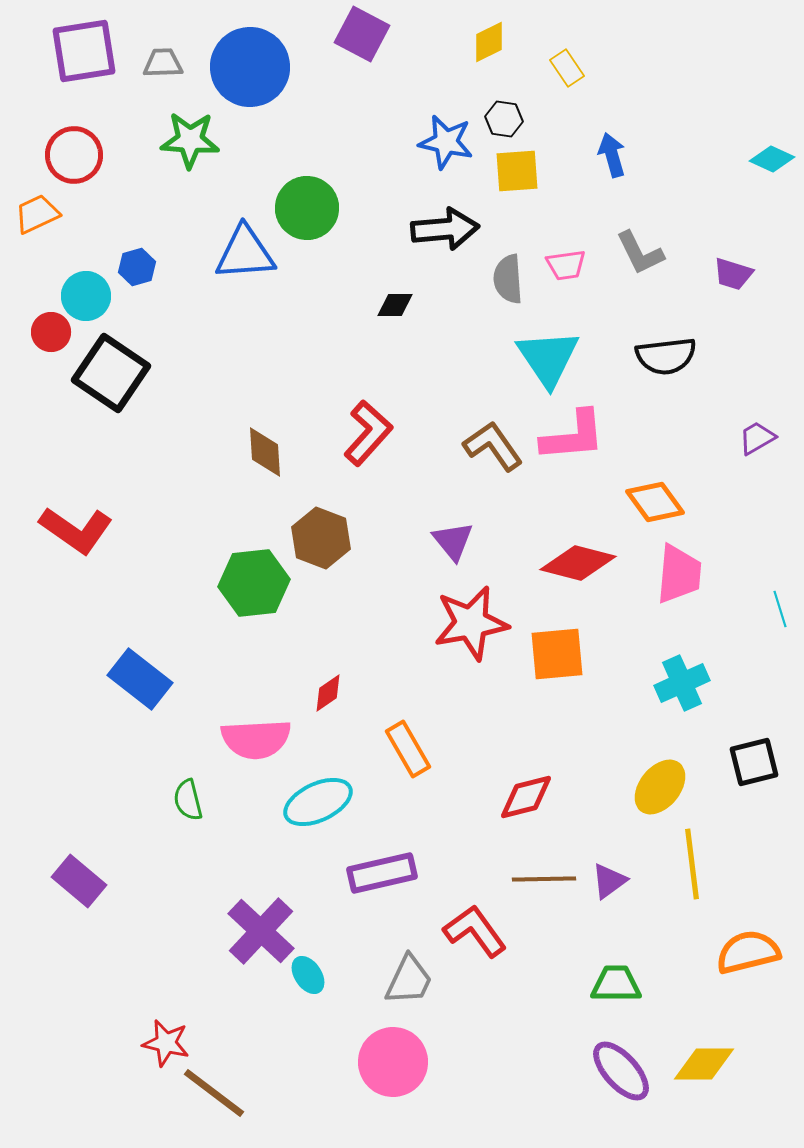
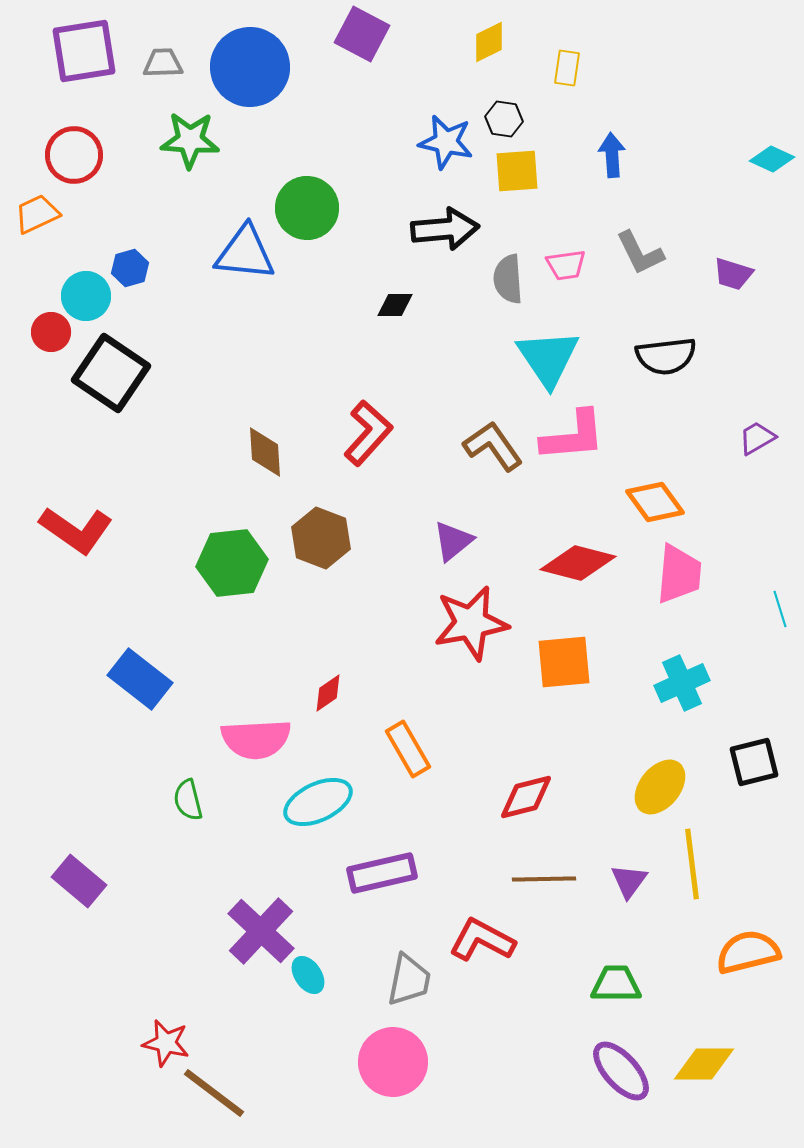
yellow rectangle at (567, 68): rotated 42 degrees clockwise
blue arrow at (612, 155): rotated 12 degrees clockwise
blue triangle at (245, 253): rotated 10 degrees clockwise
blue hexagon at (137, 267): moved 7 px left, 1 px down
purple triangle at (453, 541): rotated 30 degrees clockwise
green hexagon at (254, 583): moved 22 px left, 20 px up
orange square at (557, 654): moved 7 px right, 8 px down
purple triangle at (609, 881): moved 20 px right; rotated 18 degrees counterclockwise
red L-shape at (475, 931): moved 7 px right, 9 px down; rotated 26 degrees counterclockwise
gray trapezoid at (409, 980): rotated 14 degrees counterclockwise
